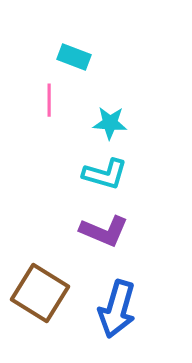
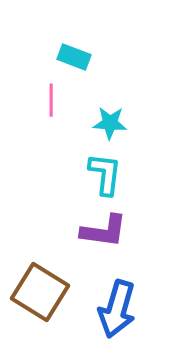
pink line: moved 2 px right
cyan L-shape: rotated 99 degrees counterclockwise
purple L-shape: rotated 15 degrees counterclockwise
brown square: moved 1 px up
